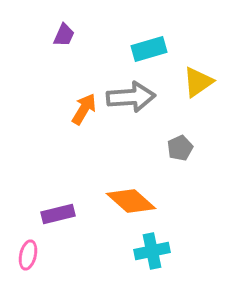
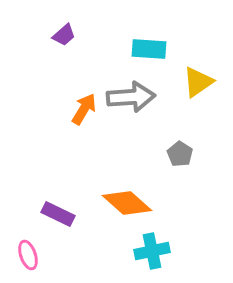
purple trapezoid: rotated 25 degrees clockwise
cyan rectangle: rotated 20 degrees clockwise
gray pentagon: moved 6 px down; rotated 15 degrees counterclockwise
orange diamond: moved 4 px left, 2 px down
purple rectangle: rotated 40 degrees clockwise
pink ellipse: rotated 32 degrees counterclockwise
